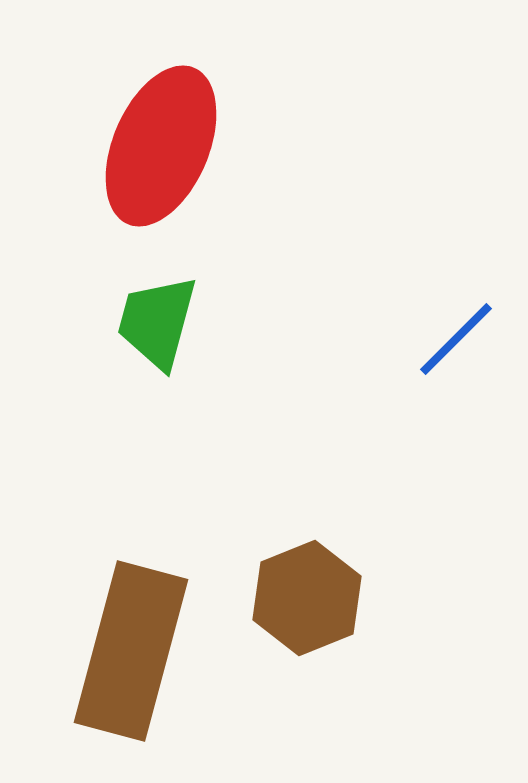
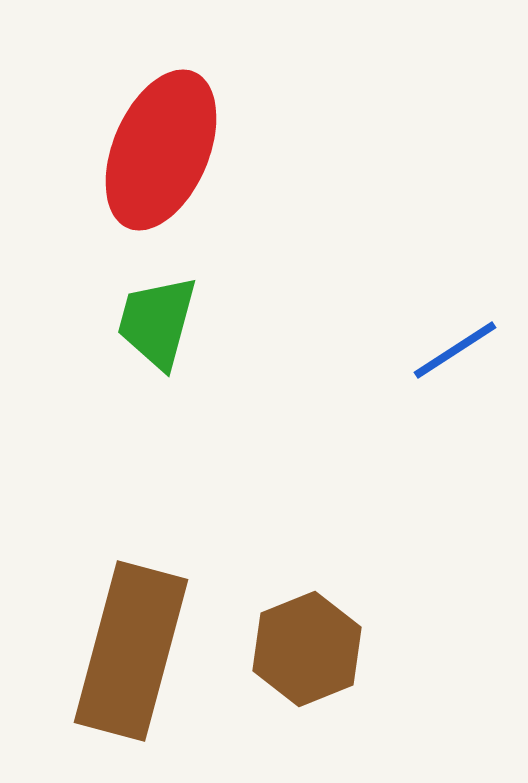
red ellipse: moved 4 px down
blue line: moved 1 px left, 11 px down; rotated 12 degrees clockwise
brown hexagon: moved 51 px down
